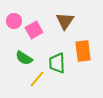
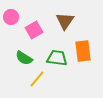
pink circle: moved 3 px left, 4 px up
green trapezoid: moved 5 px up; rotated 100 degrees clockwise
